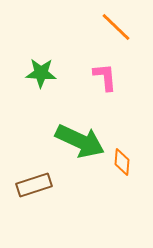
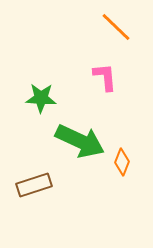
green star: moved 25 px down
orange diamond: rotated 16 degrees clockwise
